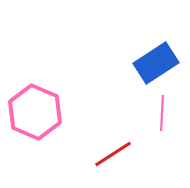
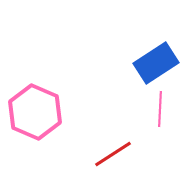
pink line: moved 2 px left, 4 px up
